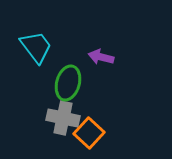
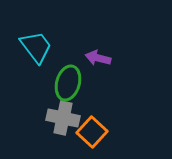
purple arrow: moved 3 px left, 1 px down
orange square: moved 3 px right, 1 px up
